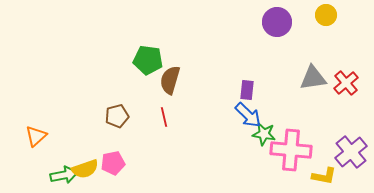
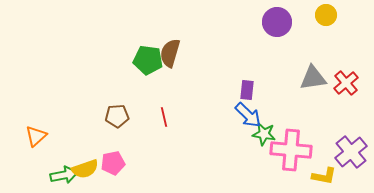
brown semicircle: moved 27 px up
brown pentagon: rotated 10 degrees clockwise
